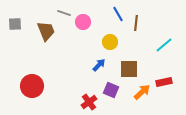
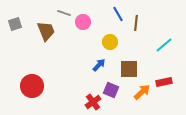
gray square: rotated 16 degrees counterclockwise
red cross: moved 4 px right
